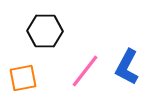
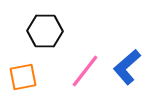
blue L-shape: rotated 21 degrees clockwise
orange square: moved 1 px up
